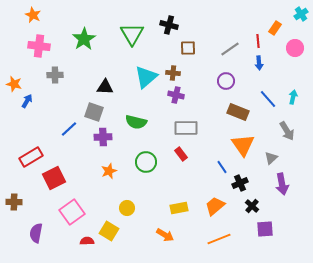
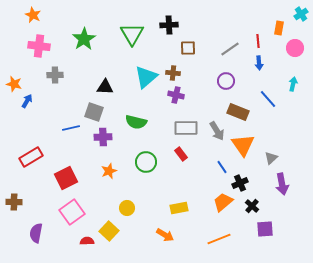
black cross at (169, 25): rotated 18 degrees counterclockwise
orange rectangle at (275, 28): moved 4 px right; rotated 24 degrees counterclockwise
cyan arrow at (293, 97): moved 13 px up
blue line at (69, 129): moved 2 px right, 1 px up; rotated 30 degrees clockwise
gray arrow at (287, 131): moved 70 px left
red square at (54, 178): moved 12 px right
orange trapezoid at (215, 206): moved 8 px right, 4 px up
yellow square at (109, 231): rotated 12 degrees clockwise
